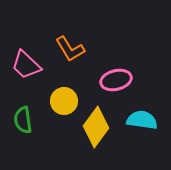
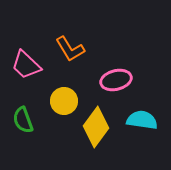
green semicircle: rotated 12 degrees counterclockwise
